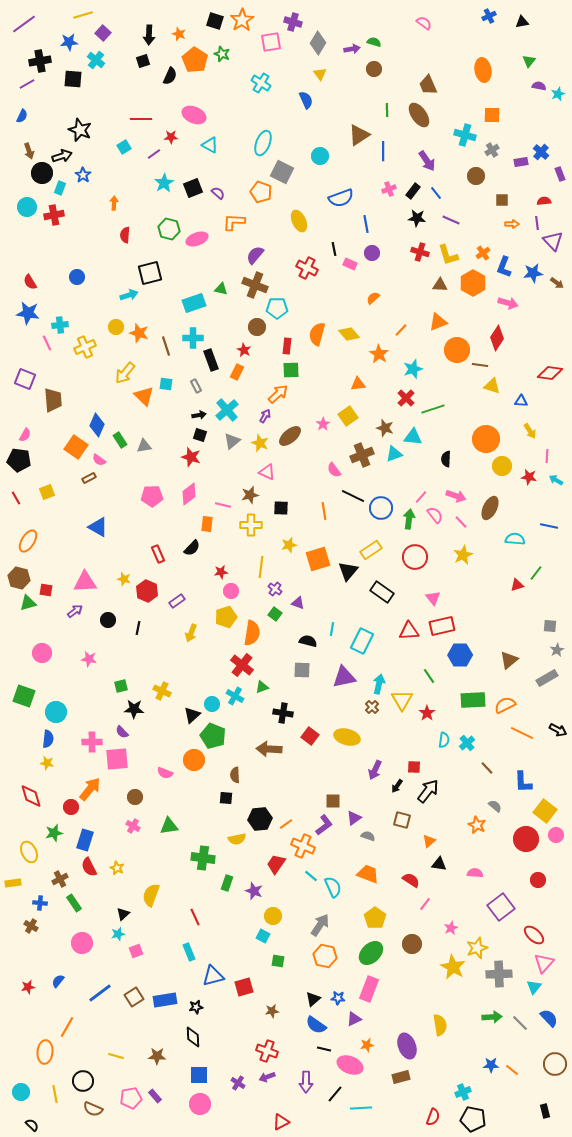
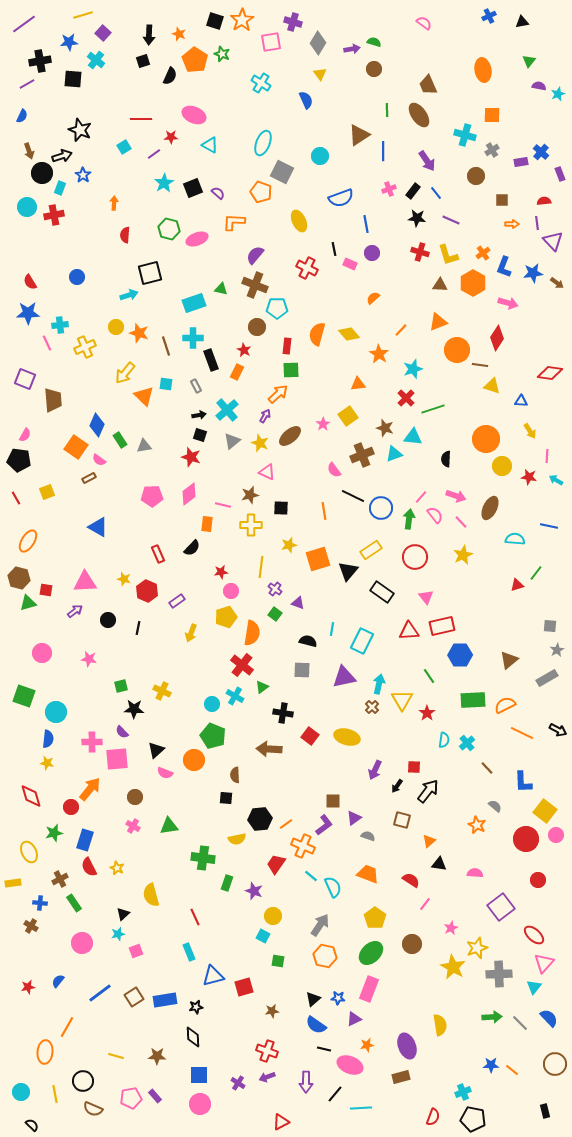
blue star at (28, 313): rotated 10 degrees counterclockwise
pink triangle at (433, 598): moved 7 px left, 1 px up
green triangle at (262, 687): rotated 16 degrees counterclockwise
black triangle at (192, 715): moved 36 px left, 35 px down
yellow semicircle at (151, 895): rotated 35 degrees counterclockwise
